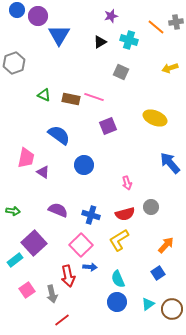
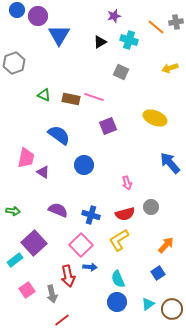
purple star at (111, 16): moved 3 px right
